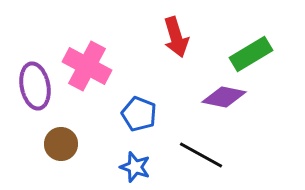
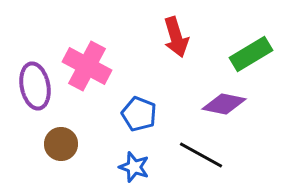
purple diamond: moved 7 px down
blue star: moved 1 px left
